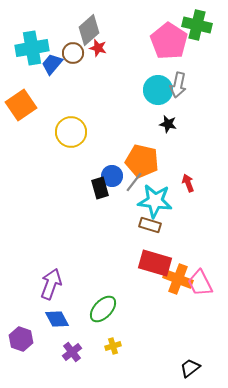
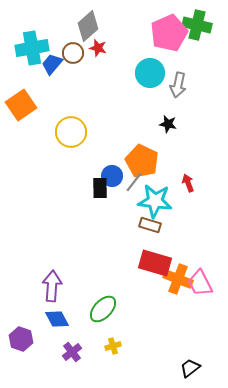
gray diamond: moved 1 px left, 4 px up
pink pentagon: moved 8 px up; rotated 15 degrees clockwise
cyan circle: moved 8 px left, 17 px up
orange pentagon: rotated 12 degrees clockwise
black rectangle: rotated 15 degrees clockwise
purple arrow: moved 1 px right, 2 px down; rotated 16 degrees counterclockwise
